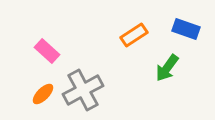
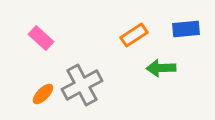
blue rectangle: rotated 24 degrees counterclockwise
pink rectangle: moved 6 px left, 13 px up
green arrow: moved 6 px left; rotated 52 degrees clockwise
gray cross: moved 1 px left, 5 px up
